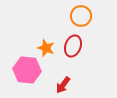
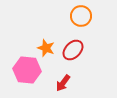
red ellipse: moved 4 px down; rotated 25 degrees clockwise
red arrow: moved 2 px up
